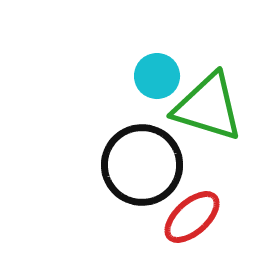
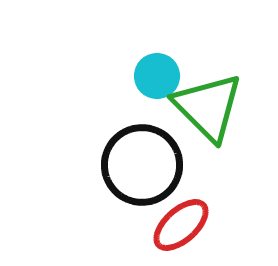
green triangle: rotated 28 degrees clockwise
red ellipse: moved 11 px left, 8 px down
